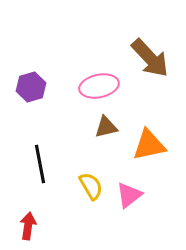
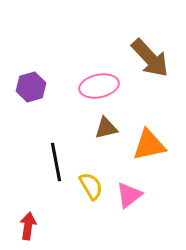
brown triangle: moved 1 px down
black line: moved 16 px right, 2 px up
